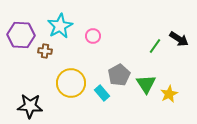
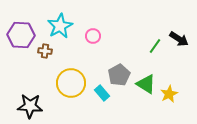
green triangle: rotated 25 degrees counterclockwise
